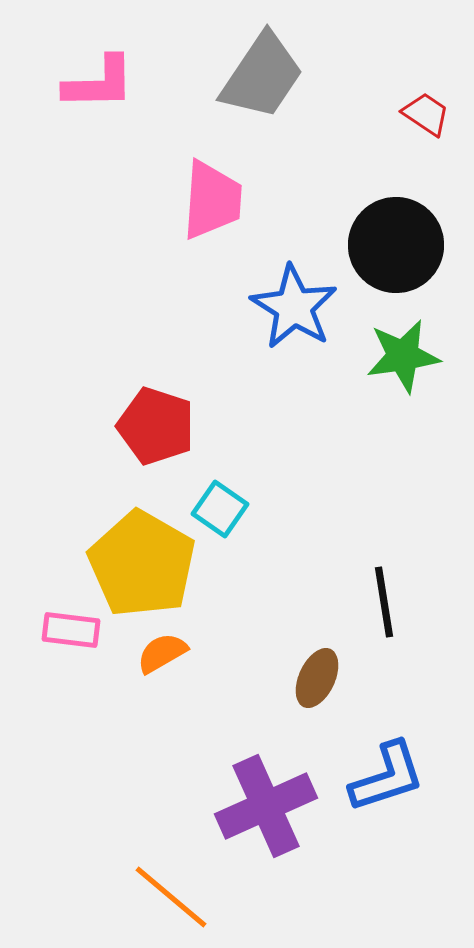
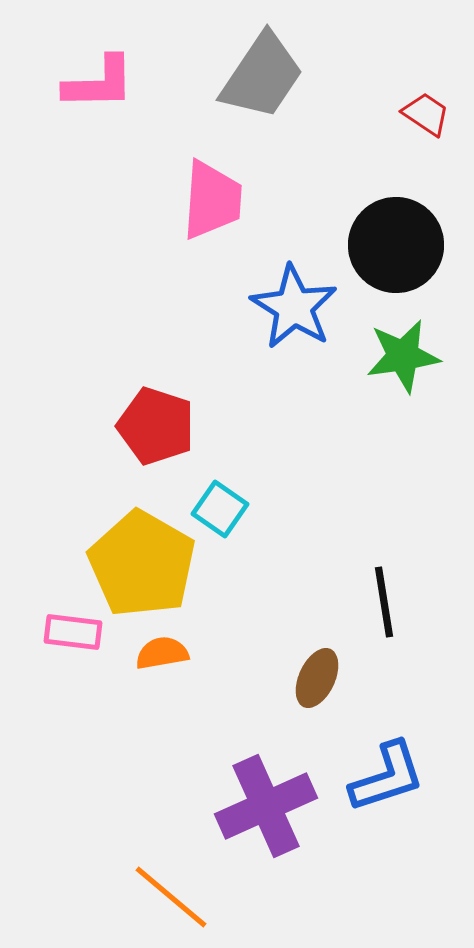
pink rectangle: moved 2 px right, 2 px down
orange semicircle: rotated 20 degrees clockwise
